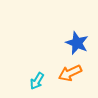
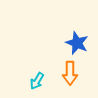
orange arrow: rotated 65 degrees counterclockwise
